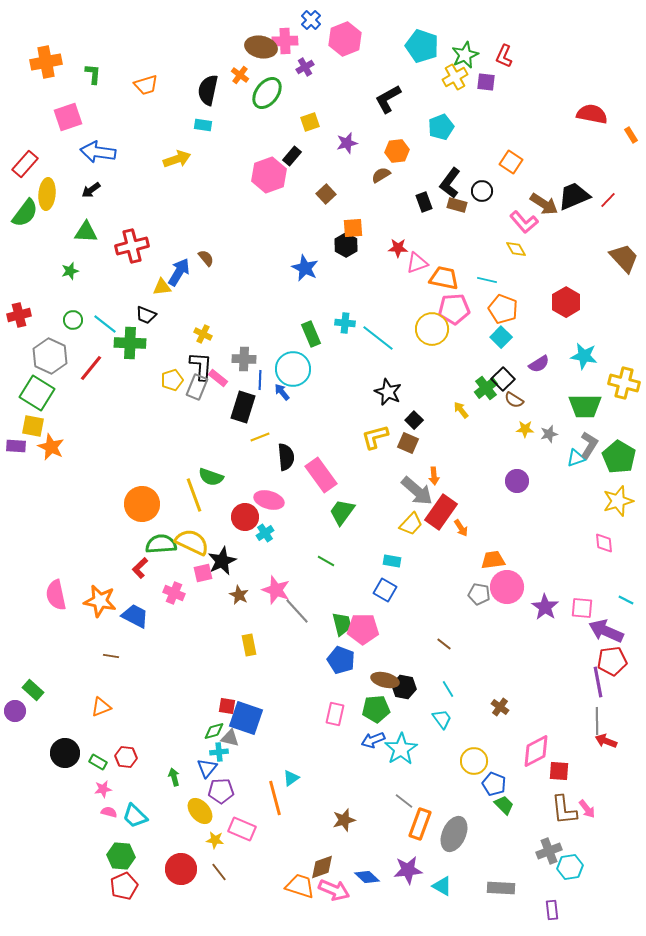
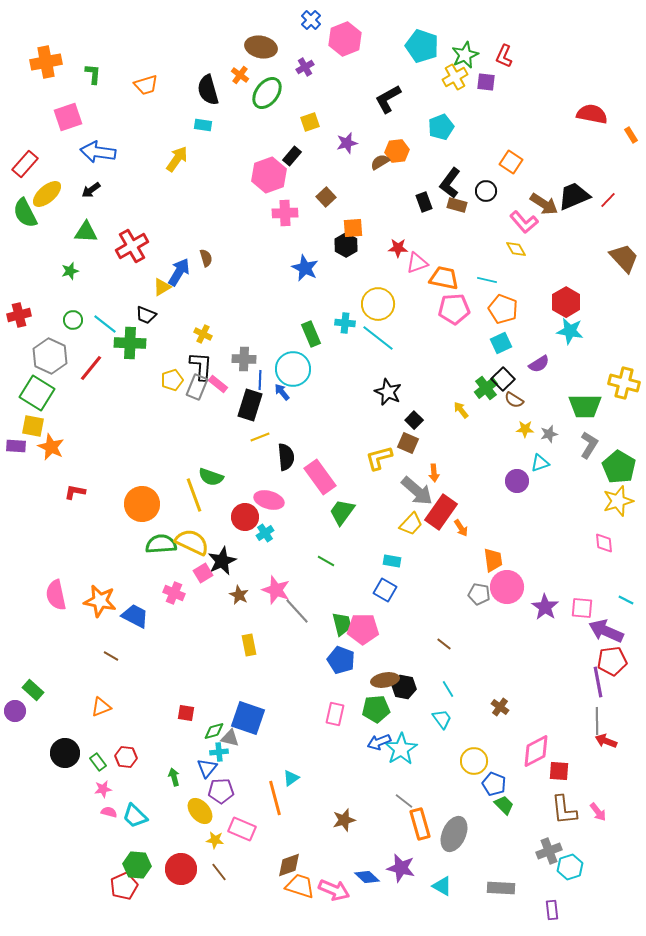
pink cross at (285, 41): moved 172 px down
black semicircle at (208, 90): rotated 28 degrees counterclockwise
yellow arrow at (177, 159): rotated 36 degrees counterclockwise
brown semicircle at (381, 175): moved 1 px left, 13 px up
black circle at (482, 191): moved 4 px right
yellow ellipse at (47, 194): rotated 44 degrees clockwise
brown square at (326, 194): moved 3 px down
green semicircle at (25, 213): rotated 116 degrees clockwise
red cross at (132, 246): rotated 16 degrees counterclockwise
brown semicircle at (206, 258): rotated 24 degrees clockwise
yellow triangle at (162, 287): rotated 24 degrees counterclockwise
yellow circle at (432, 329): moved 54 px left, 25 px up
cyan square at (501, 337): moved 6 px down; rotated 20 degrees clockwise
cyan star at (584, 356): moved 14 px left, 25 px up
pink rectangle at (218, 378): moved 6 px down
black rectangle at (243, 407): moved 7 px right, 2 px up
yellow L-shape at (375, 437): moved 4 px right, 21 px down
green pentagon at (619, 457): moved 10 px down
cyan triangle at (576, 458): moved 36 px left, 5 px down
pink rectangle at (321, 475): moved 1 px left, 2 px down
orange arrow at (434, 476): moved 3 px up
orange trapezoid at (493, 560): rotated 90 degrees clockwise
red L-shape at (140, 568): moved 65 px left, 76 px up; rotated 55 degrees clockwise
pink square at (203, 573): rotated 18 degrees counterclockwise
brown line at (111, 656): rotated 21 degrees clockwise
brown ellipse at (385, 680): rotated 24 degrees counterclockwise
red square at (227, 706): moved 41 px left, 7 px down
blue square at (246, 718): moved 2 px right
blue arrow at (373, 740): moved 6 px right, 2 px down
green rectangle at (98, 762): rotated 24 degrees clockwise
pink arrow at (587, 809): moved 11 px right, 3 px down
orange rectangle at (420, 824): rotated 36 degrees counterclockwise
green hexagon at (121, 856): moved 16 px right, 9 px down
brown diamond at (322, 867): moved 33 px left, 2 px up
cyan hexagon at (570, 867): rotated 10 degrees counterclockwise
purple star at (408, 870): moved 7 px left, 2 px up; rotated 20 degrees clockwise
